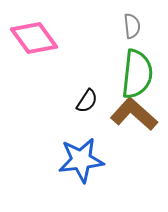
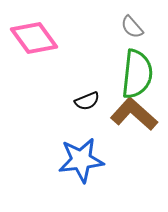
gray semicircle: moved 1 px down; rotated 145 degrees clockwise
black semicircle: rotated 35 degrees clockwise
